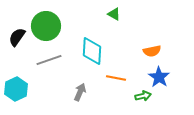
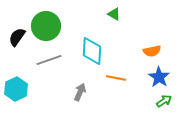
green arrow: moved 21 px right, 5 px down; rotated 21 degrees counterclockwise
